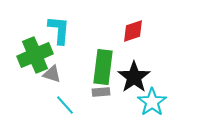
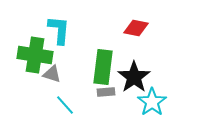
red diamond: moved 3 px right, 3 px up; rotated 30 degrees clockwise
green cross: rotated 32 degrees clockwise
gray rectangle: moved 5 px right
